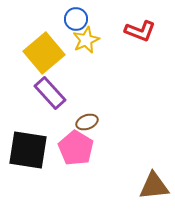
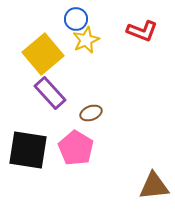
red L-shape: moved 2 px right
yellow square: moved 1 px left, 1 px down
brown ellipse: moved 4 px right, 9 px up
